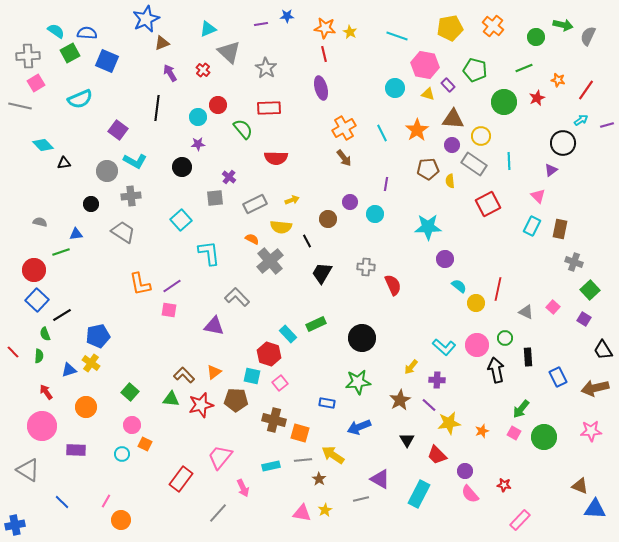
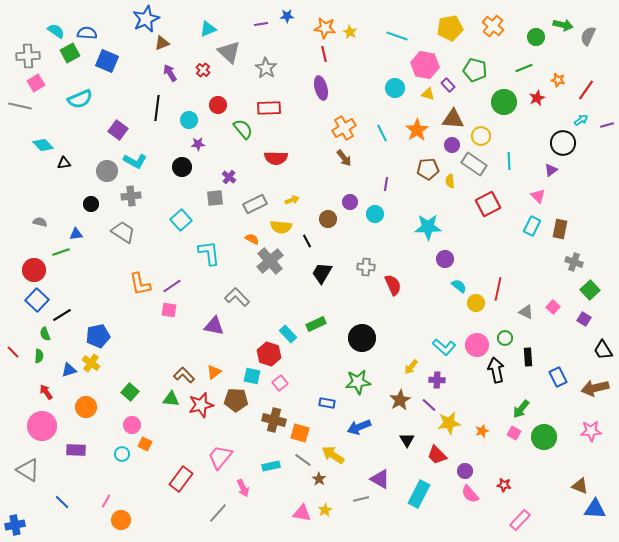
cyan circle at (198, 117): moved 9 px left, 3 px down
gray line at (303, 460): rotated 42 degrees clockwise
